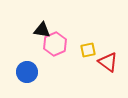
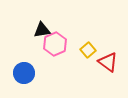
black triangle: rotated 18 degrees counterclockwise
yellow square: rotated 28 degrees counterclockwise
blue circle: moved 3 px left, 1 px down
